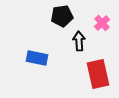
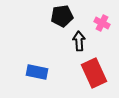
pink cross: rotated 21 degrees counterclockwise
blue rectangle: moved 14 px down
red rectangle: moved 4 px left, 1 px up; rotated 12 degrees counterclockwise
